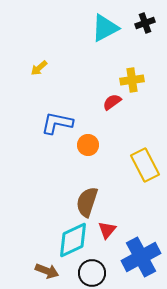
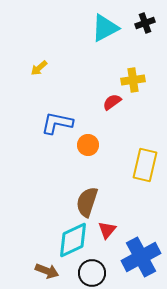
yellow cross: moved 1 px right
yellow rectangle: rotated 40 degrees clockwise
